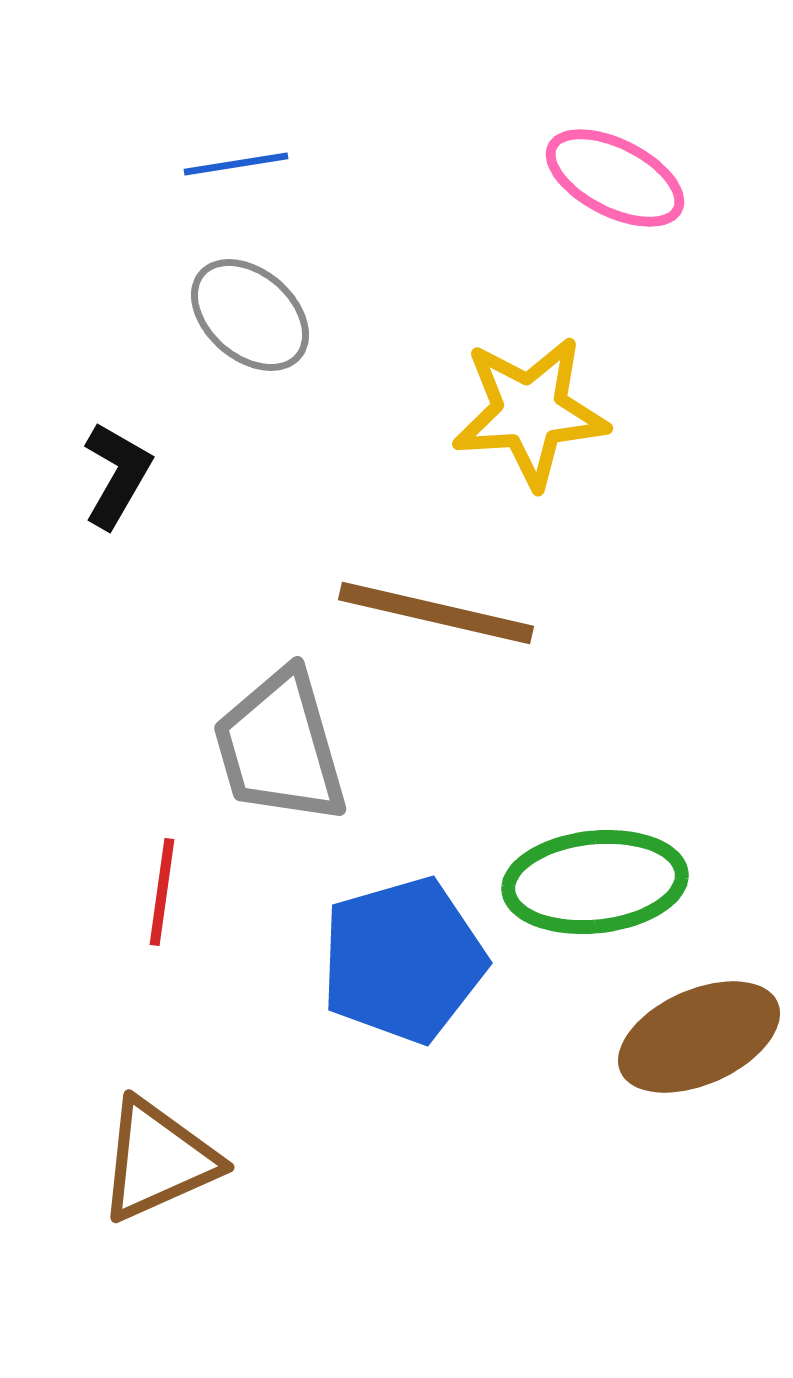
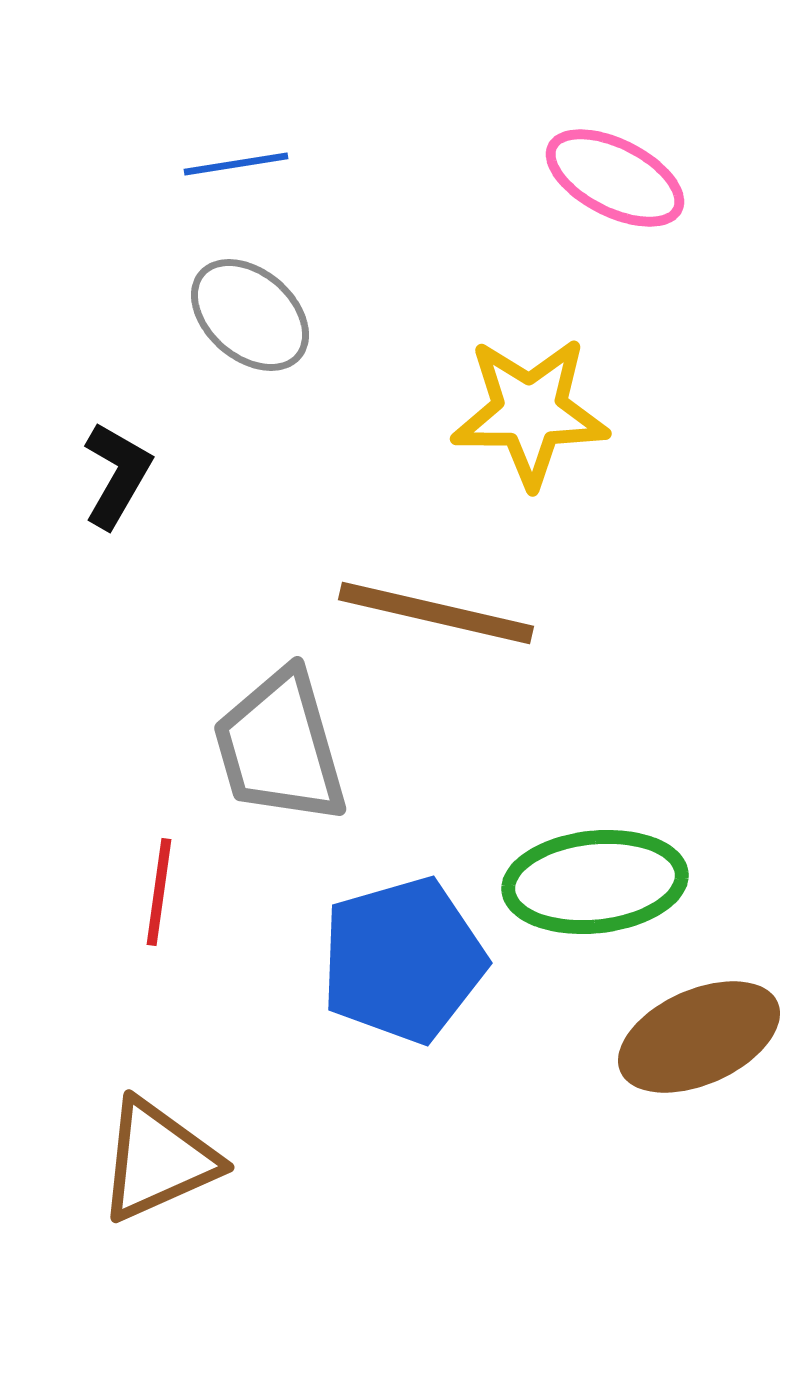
yellow star: rotated 4 degrees clockwise
red line: moved 3 px left
